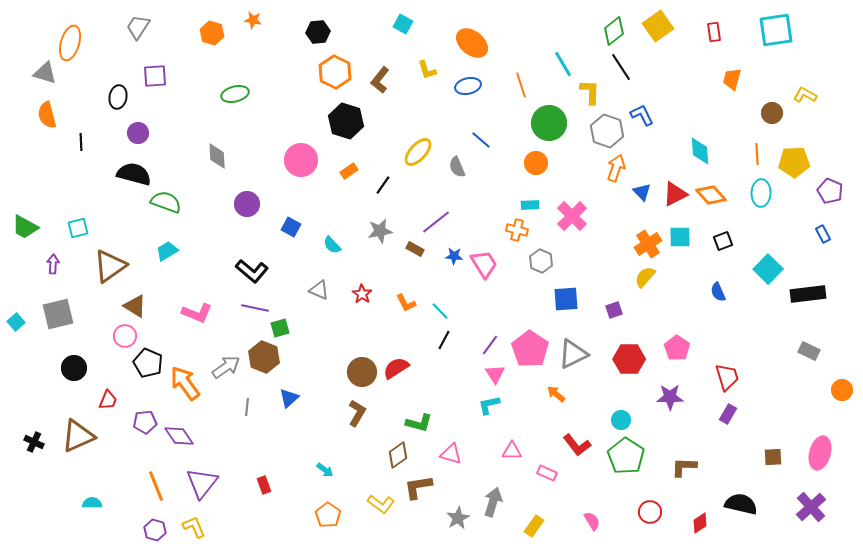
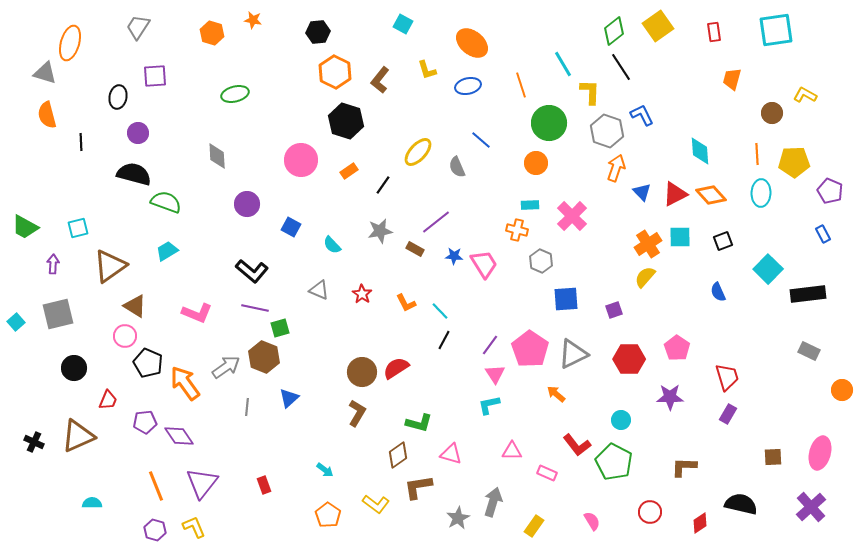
green pentagon at (626, 456): moved 12 px left, 6 px down; rotated 6 degrees counterclockwise
yellow L-shape at (381, 504): moved 5 px left
